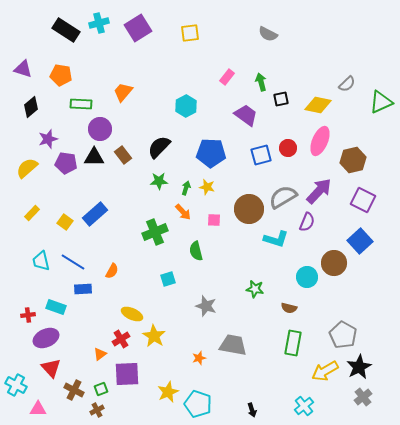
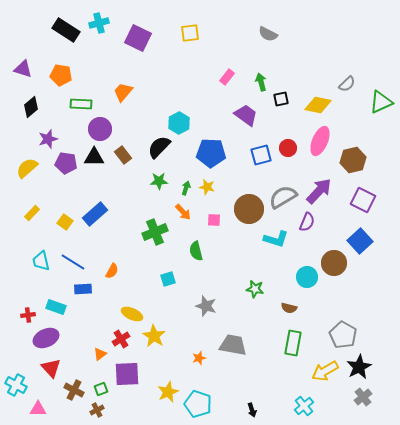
purple square at (138, 28): moved 10 px down; rotated 32 degrees counterclockwise
cyan hexagon at (186, 106): moved 7 px left, 17 px down
